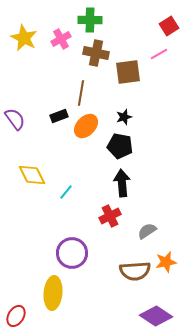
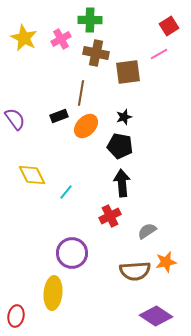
red ellipse: rotated 20 degrees counterclockwise
